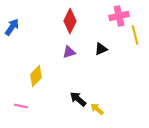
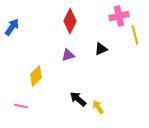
purple triangle: moved 1 px left, 3 px down
yellow arrow: moved 1 px right, 2 px up; rotated 16 degrees clockwise
